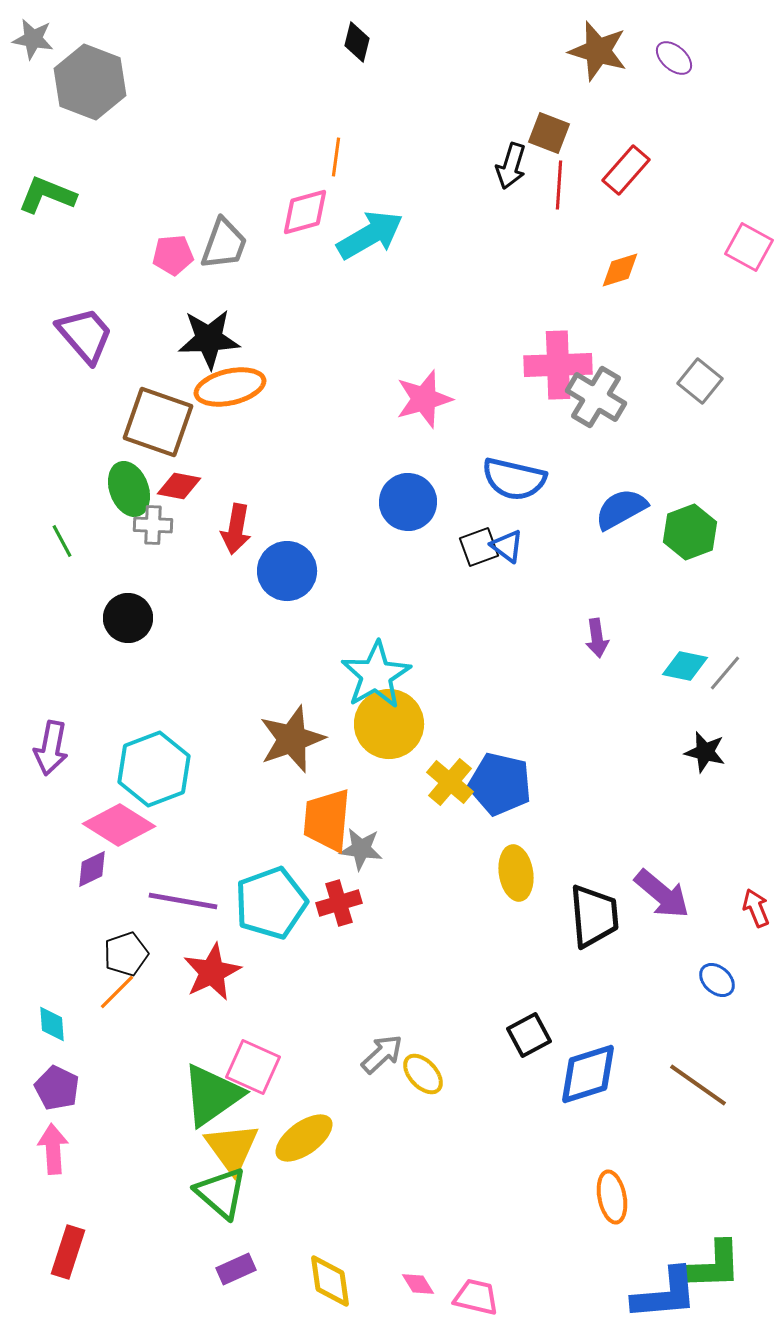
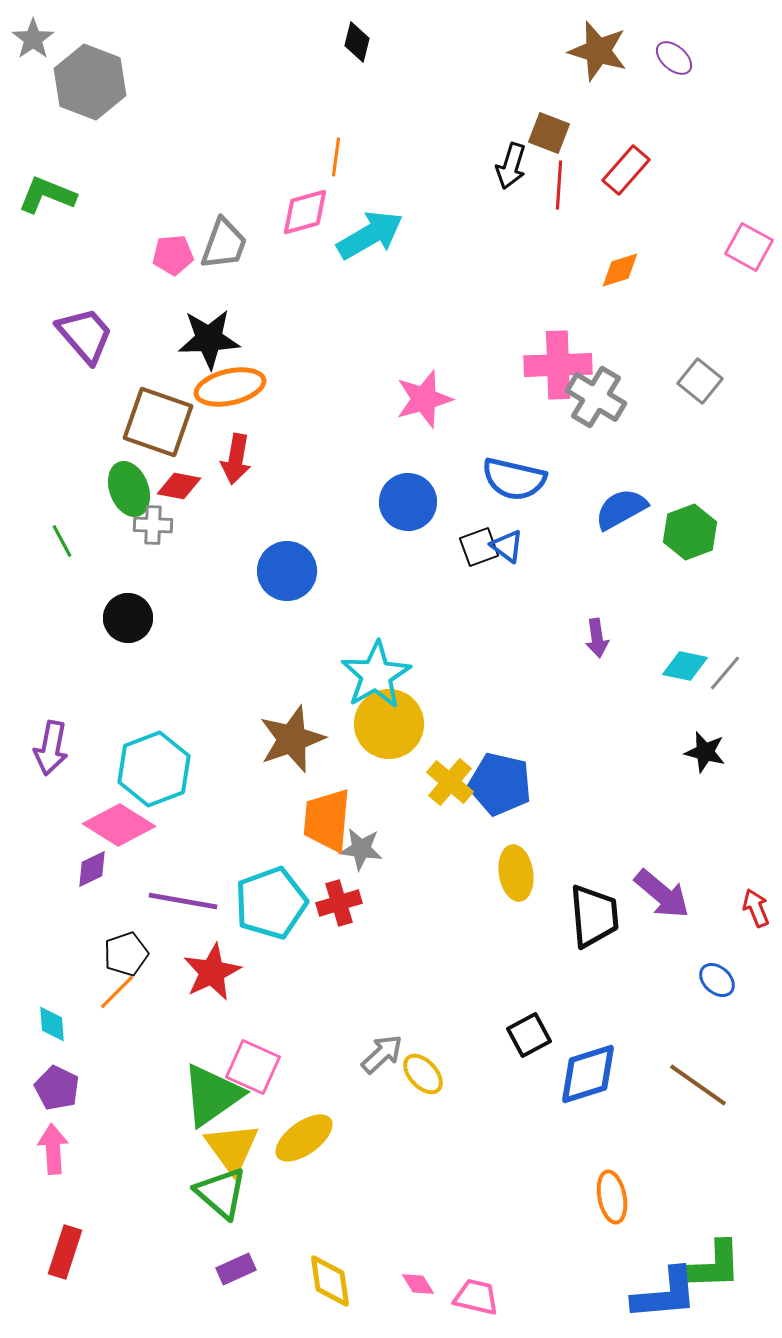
gray star at (33, 39): rotated 27 degrees clockwise
red arrow at (236, 529): moved 70 px up
red rectangle at (68, 1252): moved 3 px left
